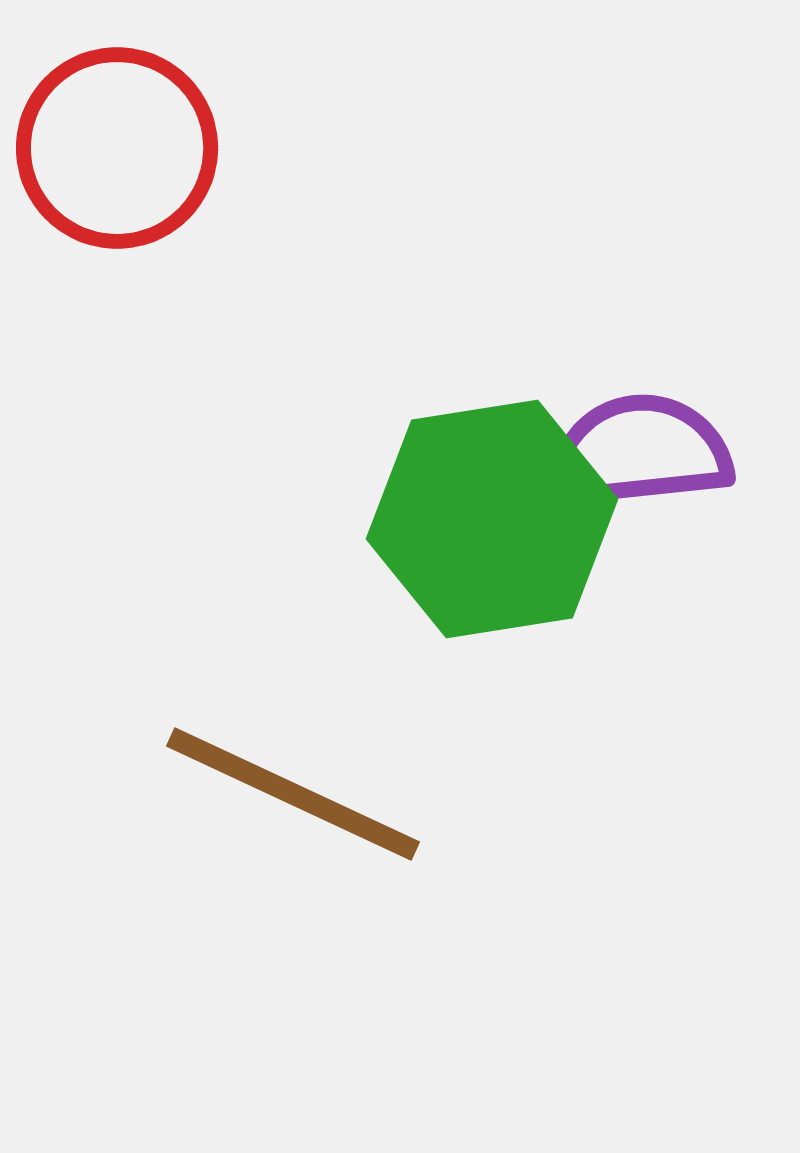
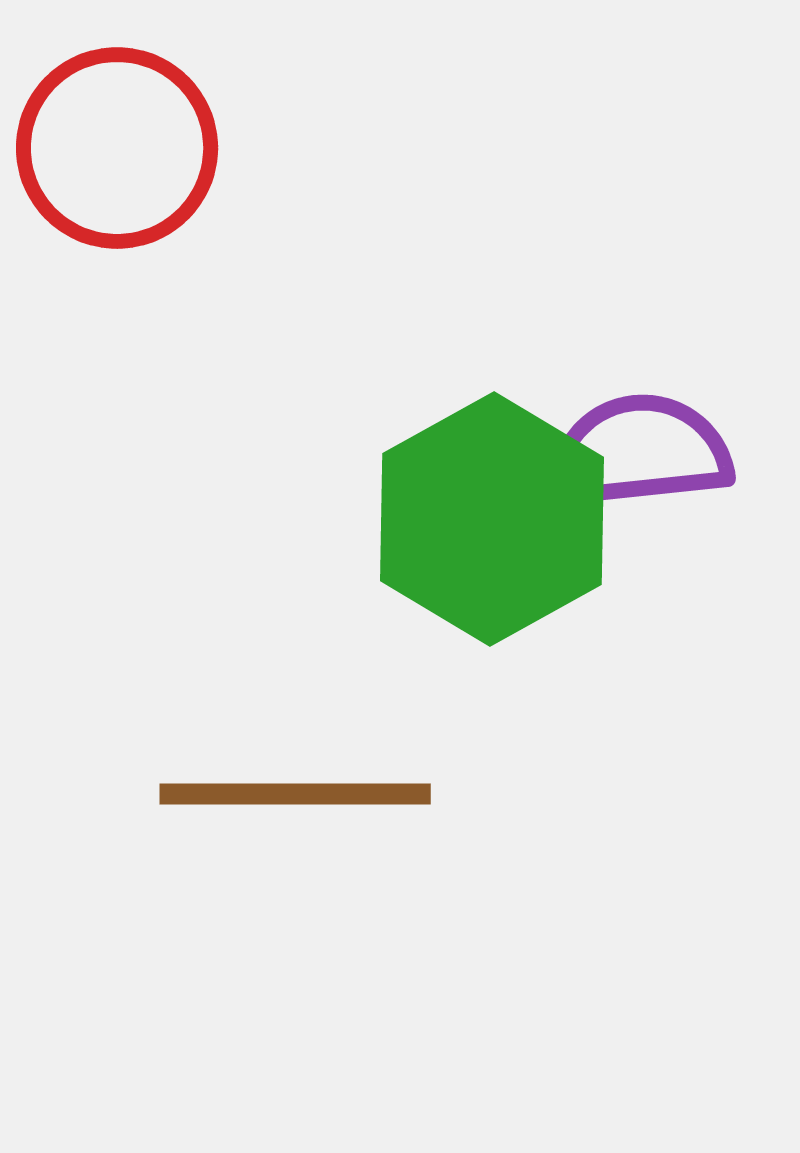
green hexagon: rotated 20 degrees counterclockwise
brown line: moved 2 px right; rotated 25 degrees counterclockwise
